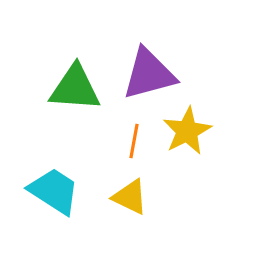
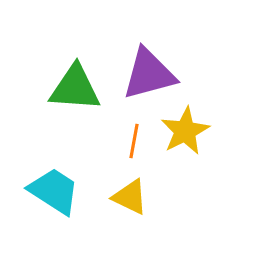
yellow star: moved 2 px left
